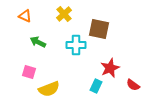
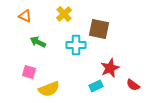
cyan rectangle: rotated 40 degrees clockwise
